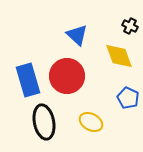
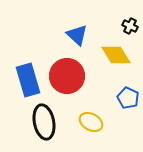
yellow diamond: moved 3 px left, 1 px up; rotated 12 degrees counterclockwise
